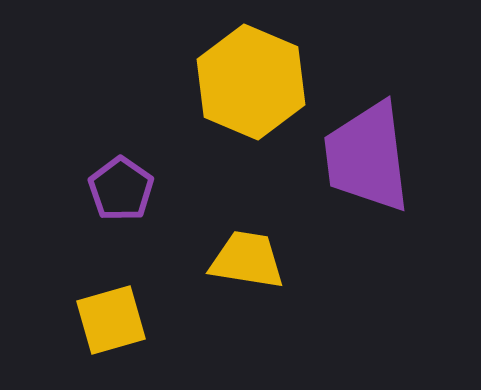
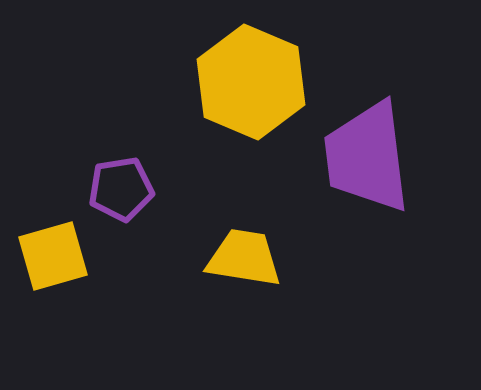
purple pentagon: rotated 28 degrees clockwise
yellow trapezoid: moved 3 px left, 2 px up
yellow square: moved 58 px left, 64 px up
